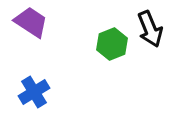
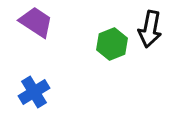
purple trapezoid: moved 5 px right
black arrow: rotated 33 degrees clockwise
